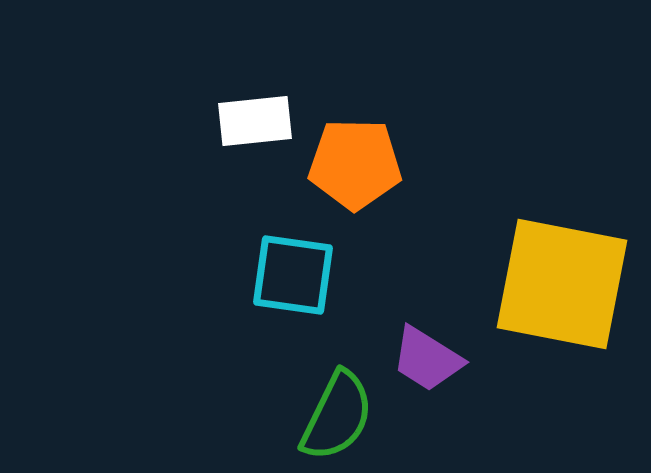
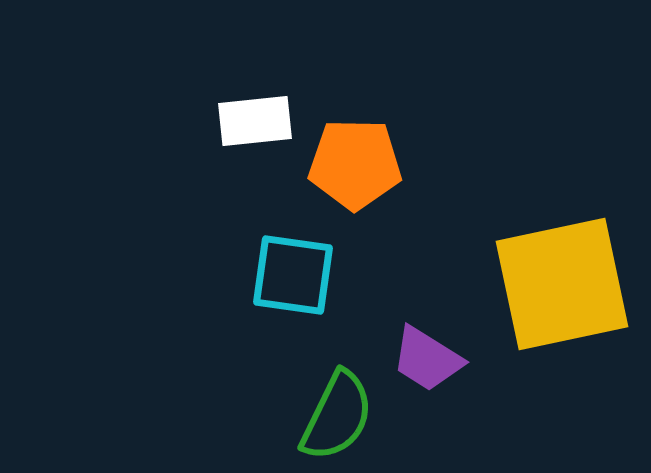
yellow square: rotated 23 degrees counterclockwise
